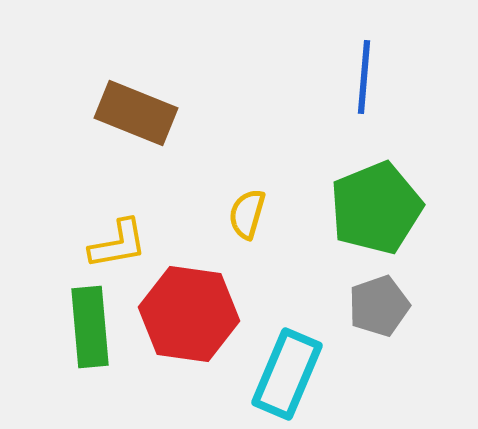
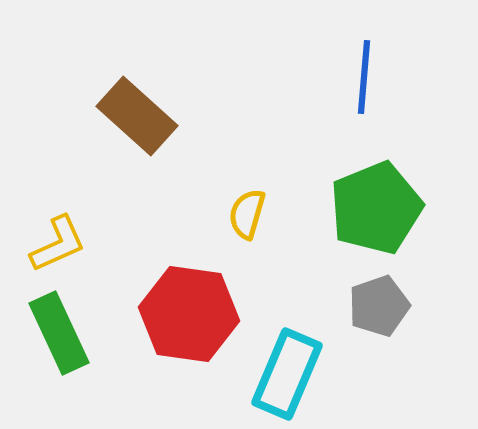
brown rectangle: moved 1 px right, 3 px down; rotated 20 degrees clockwise
yellow L-shape: moved 60 px left; rotated 14 degrees counterclockwise
green rectangle: moved 31 px left, 6 px down; rotated 20 degrees counterclockwise
